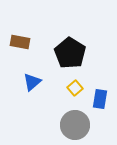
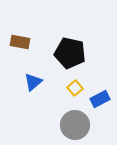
black pentagon: rotated 20 degrees counterclockwise
blue triangle: moved 1 px right
blue rectangle: rotated 54 degrees clockwise
